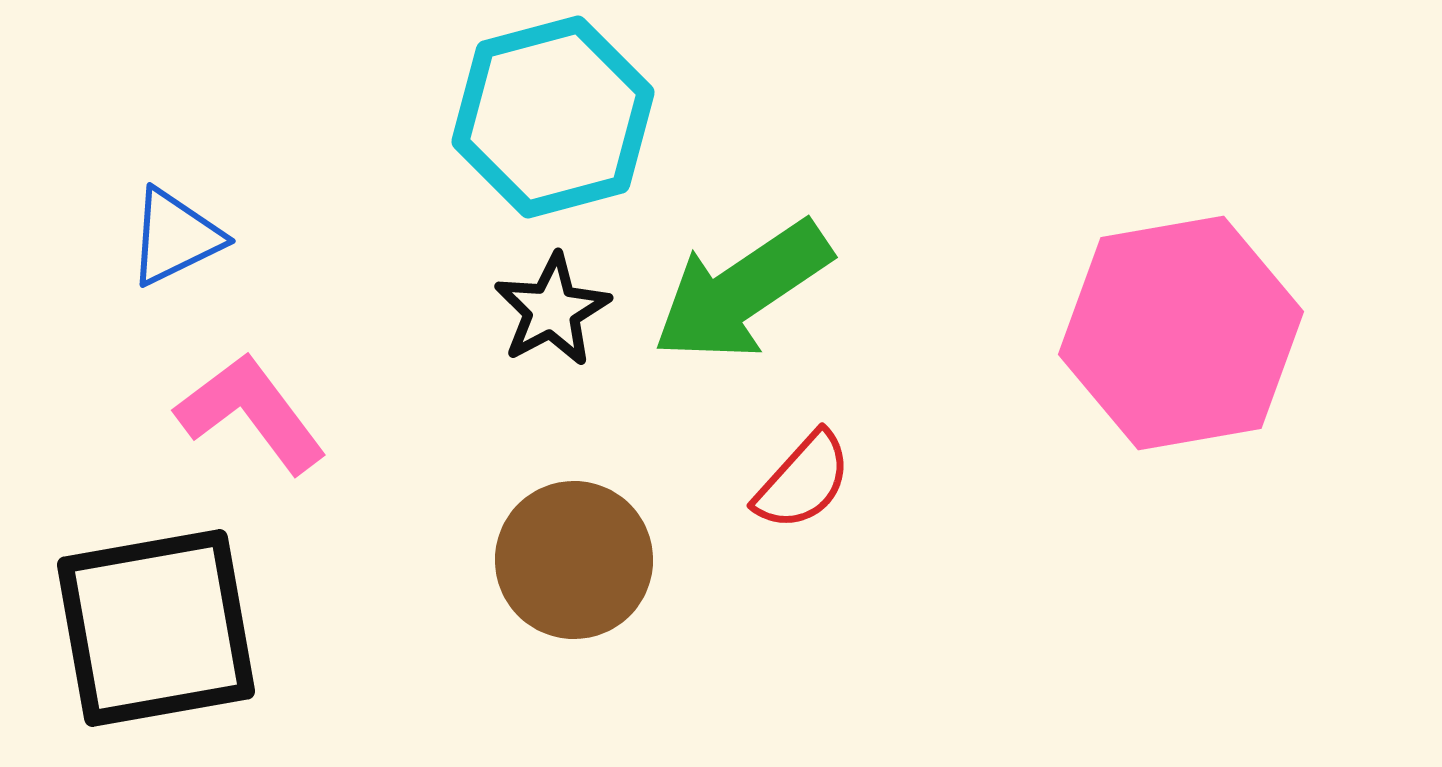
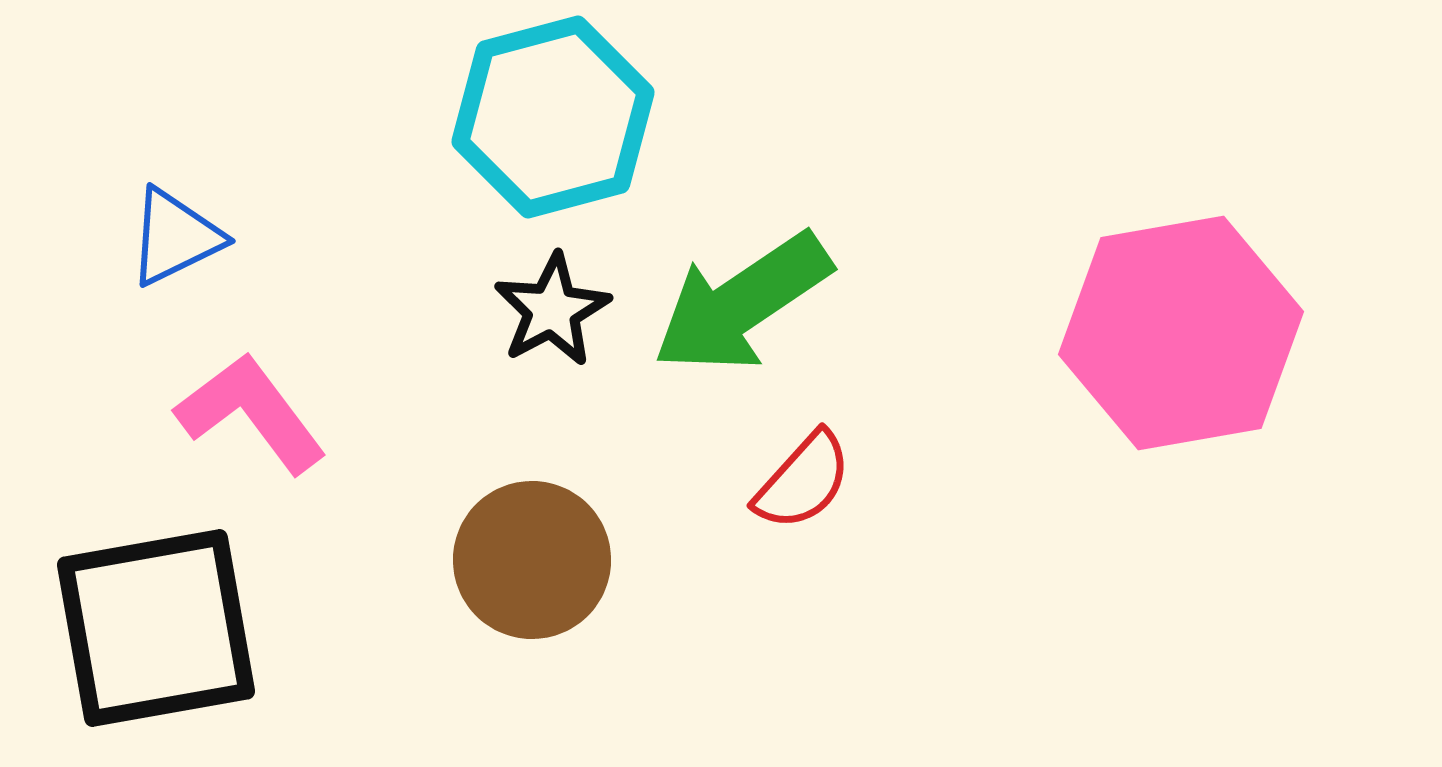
green arrow: moved 12 px down
brown circle: moved 42 px left
